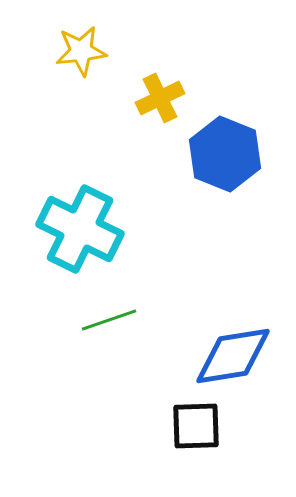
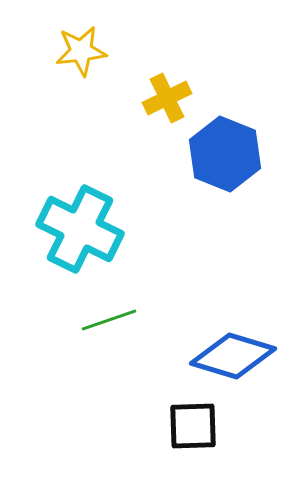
yellow cross: moved 7 px right
blue diamond: rotated 26 degrees clockwise
black square: moved 3 px left
